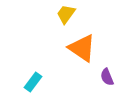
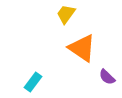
purple semicircle: rotated 24 degrees counterclockwise
